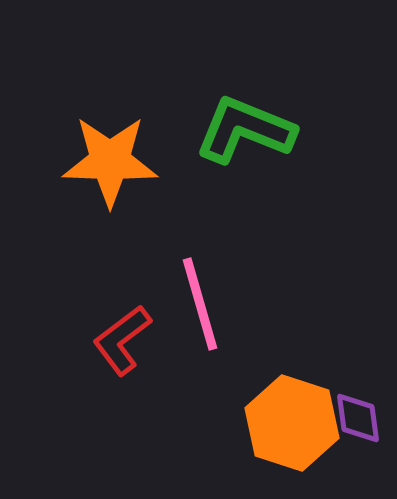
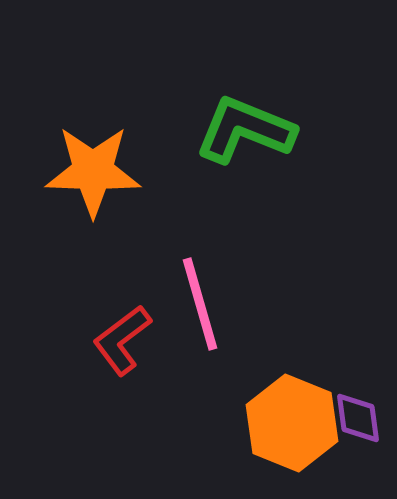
orange star: moved 17 px left, 10 px down
orange hexagon: rotated 4 degrees clockwise
